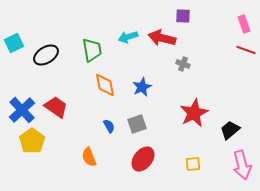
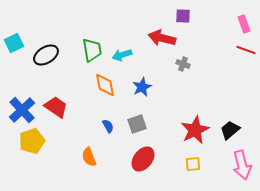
cyan arrow: moved 6 px left, 18 px down
red star: moved 1 px right, 17 px down
blue semicircle: moved 1 px left
yellow pentagon: rotated 15 degrees clockwise
